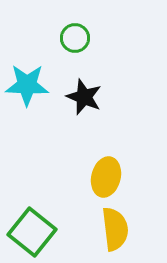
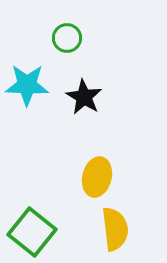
green circle: moved 8 px left
black star: rotated 9 degrees clockwise
yellow ellipse: moved 9 px left
